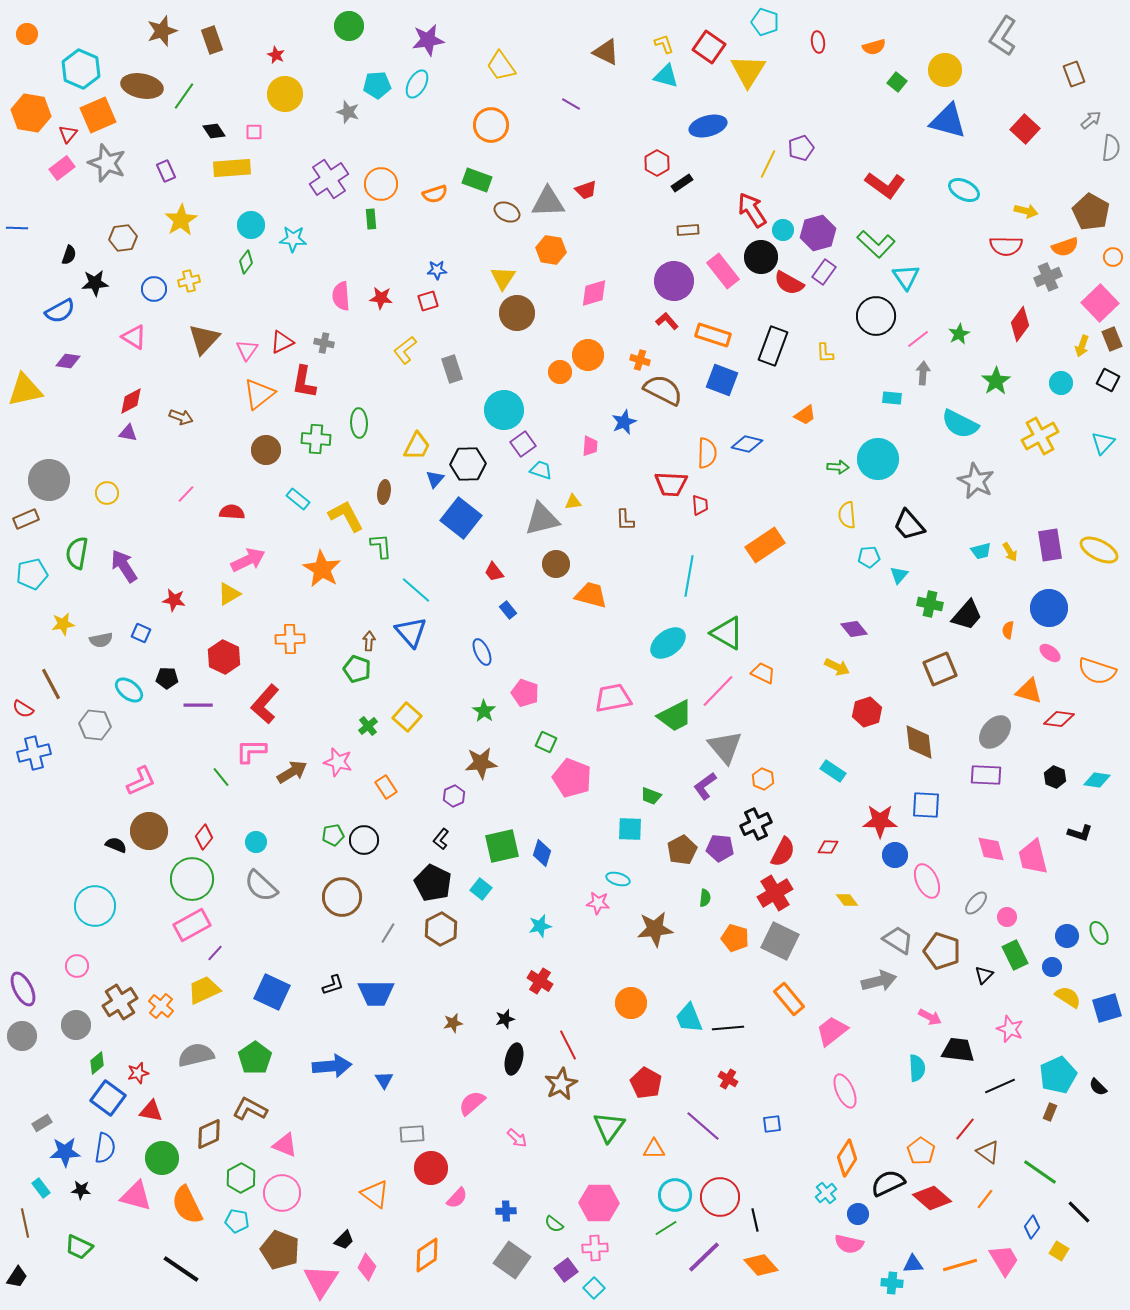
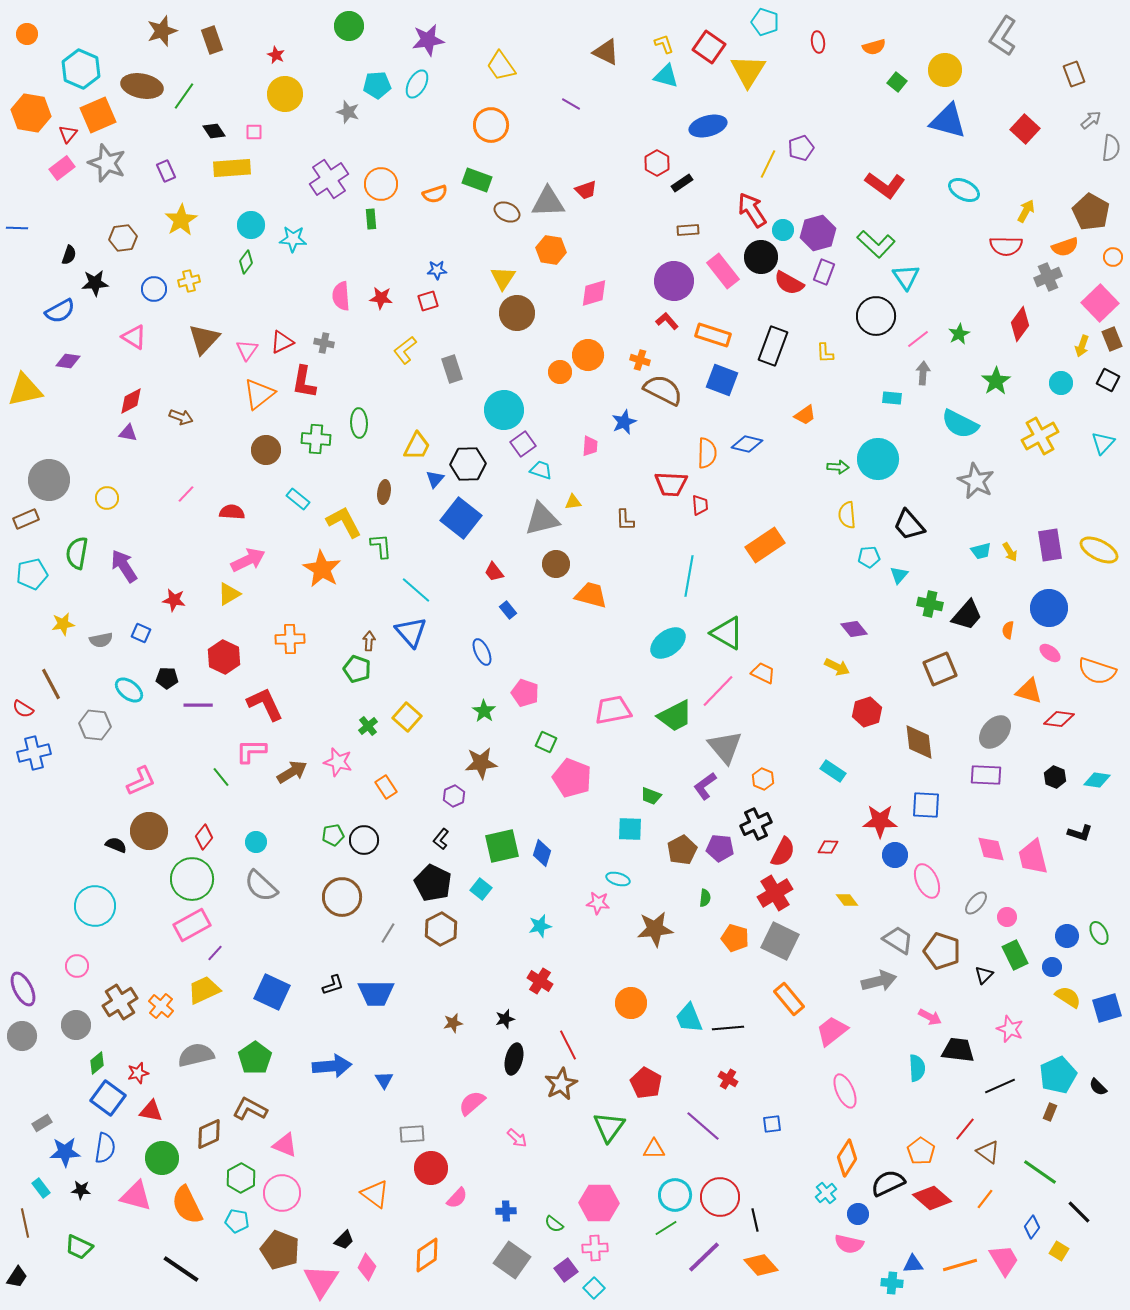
yellow arrow at (1026, 211): rotated 75 degrees counterclockwise
purple rectangle at (824, 272): rotated 15 degrees counterclockwise
yellow circle at (107, 493): moved 5 px down
yellow L-shape at (346, 516): moved 2 px left, 6 px down
pink trapezoid at (613, 698): moved 12 px down
red L-shape at (265, 704): rotated 114 degrees clockwise
